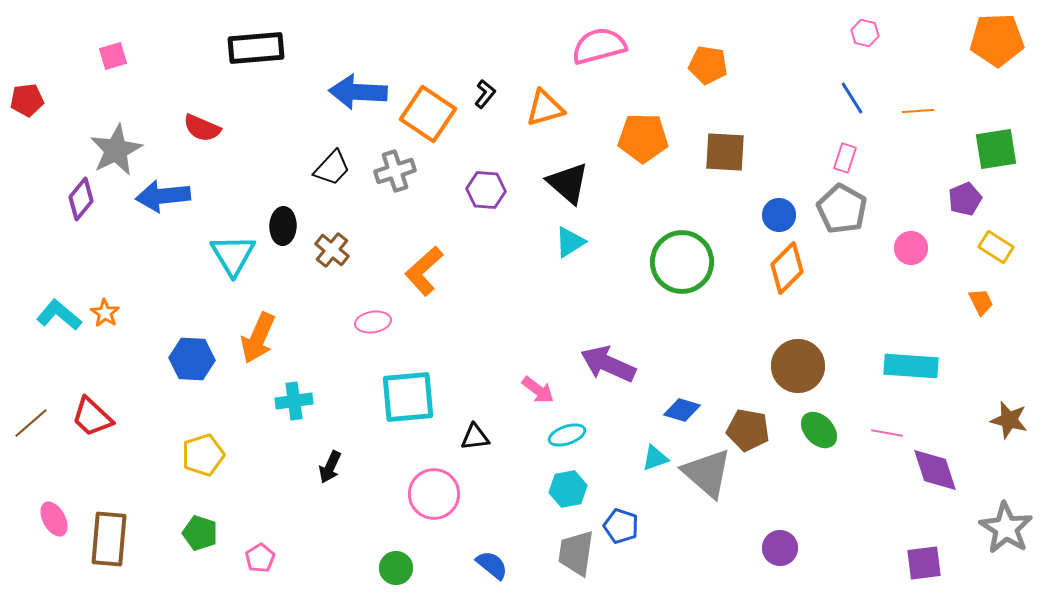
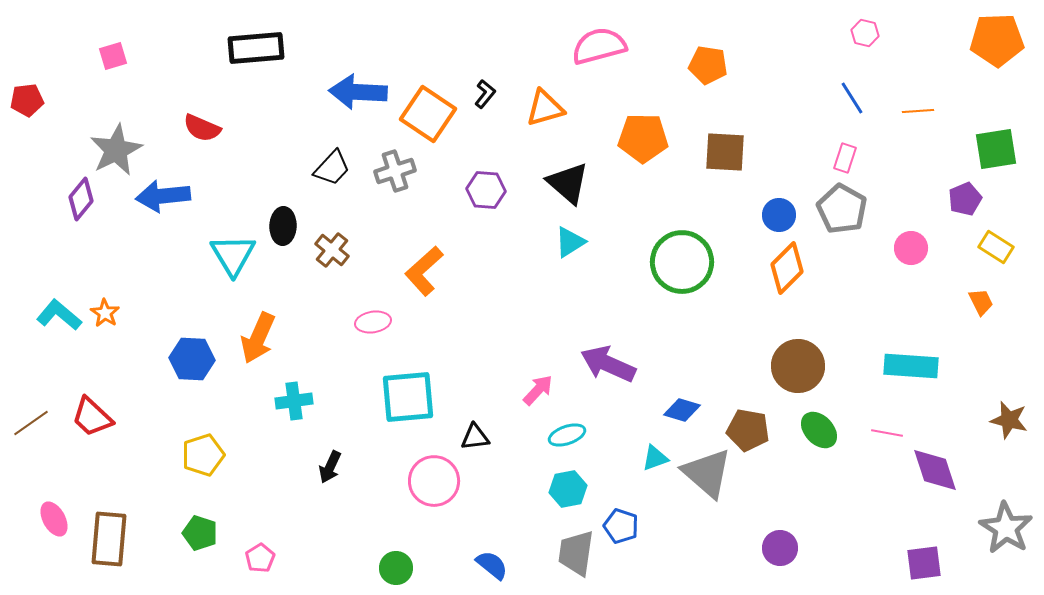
pink arrow at (538, 390): rotated 84 degrees counterclockwise
brown line at (31, 423): rotated 6 degrees clockwise
pink circle at (434, 494): moved 13 px up
